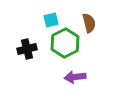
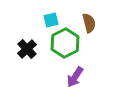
black cross: rotated 30 degrees counterclockwise
purple arrow: rotated 50 degrees counterclockwise
